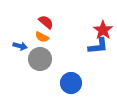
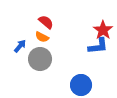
blue arrow: rotated 64 degrees counterclockwise
blue circle: moved 10 px right, 2 px down
